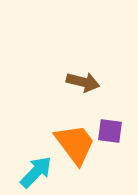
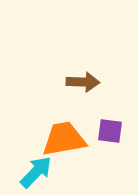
brown arrow: rotated 12 degrees counterclockwise
orange trapezoid: moved 11 px left, 5 px up; rotated 63 degrees counterclockwise
